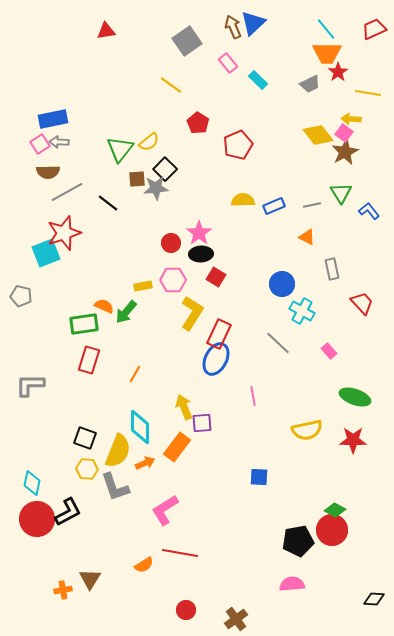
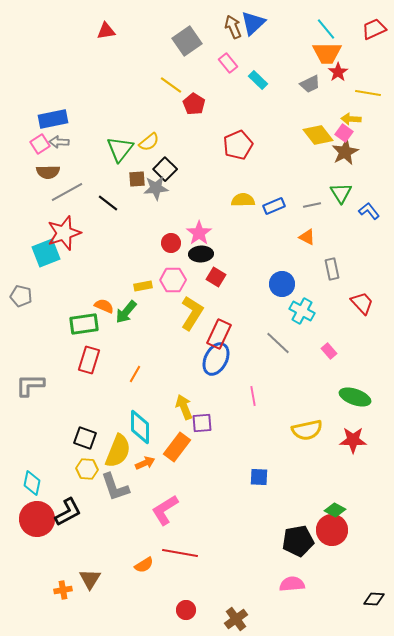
red pentagon at (198, 123): moved 4 px left, 19 px up
